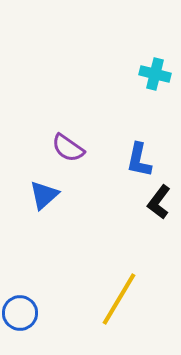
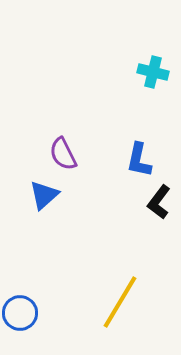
cyan cross: moved 2 px left, 2 px up
purple semicircle: moved 5 px left, 6 px down; rotated 28 degrees clockwise
yellow line: moved 1 px right, 3 px down
